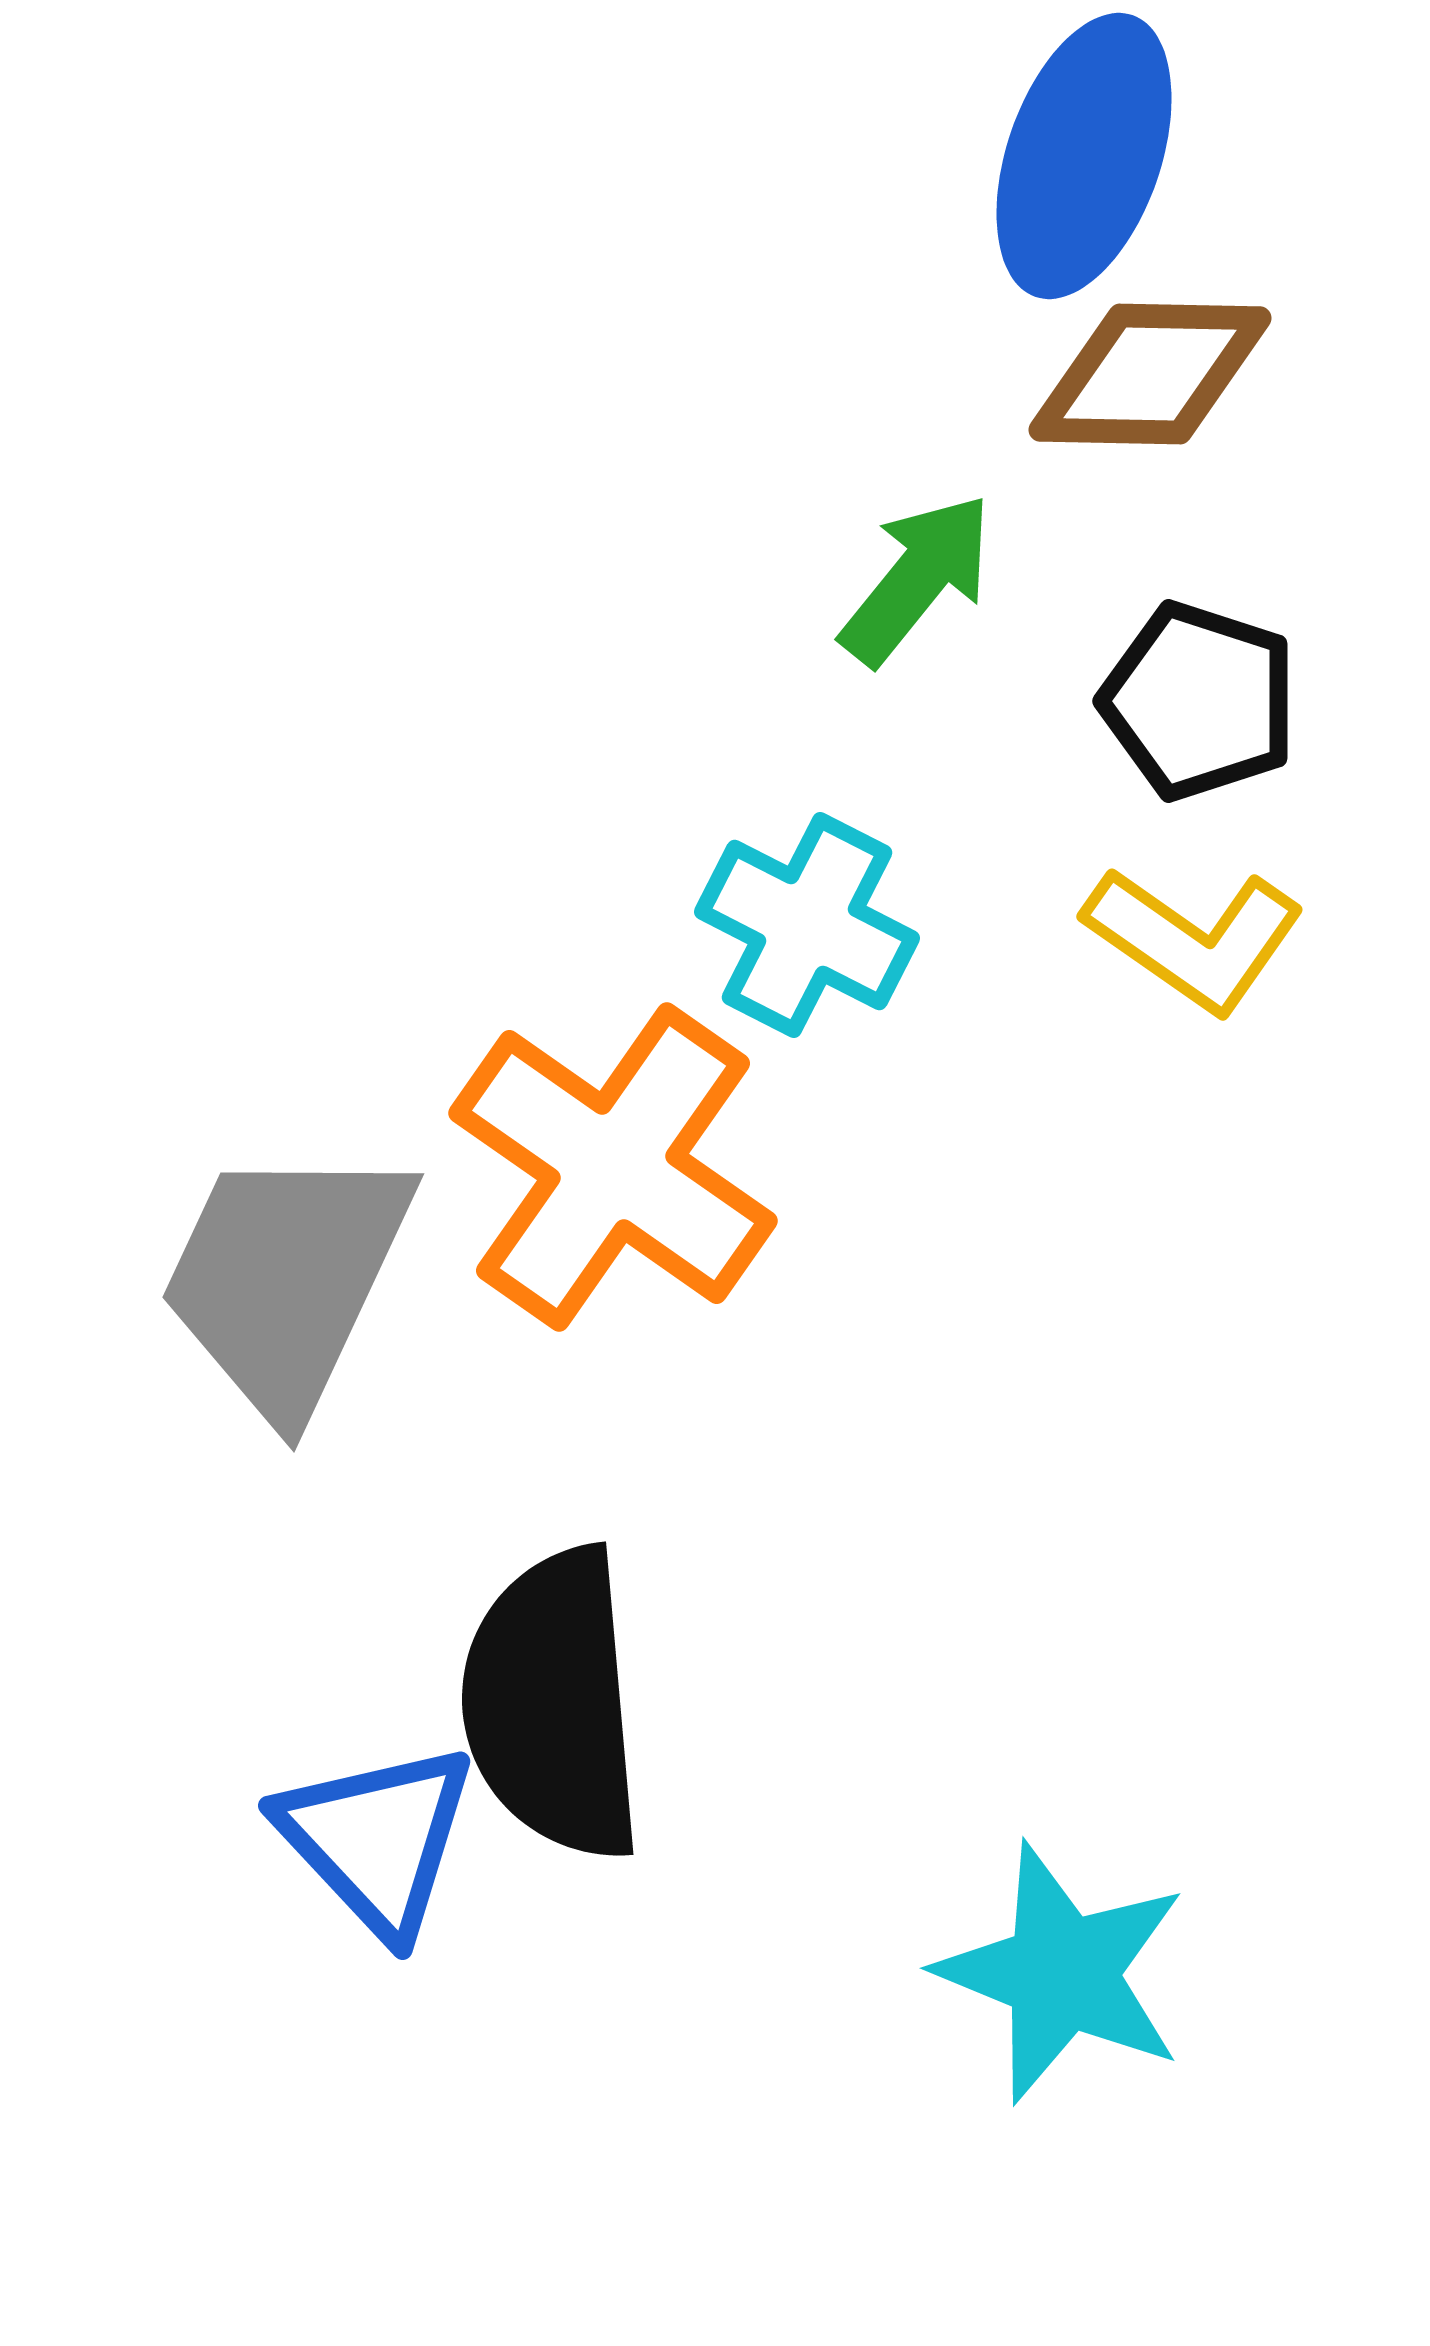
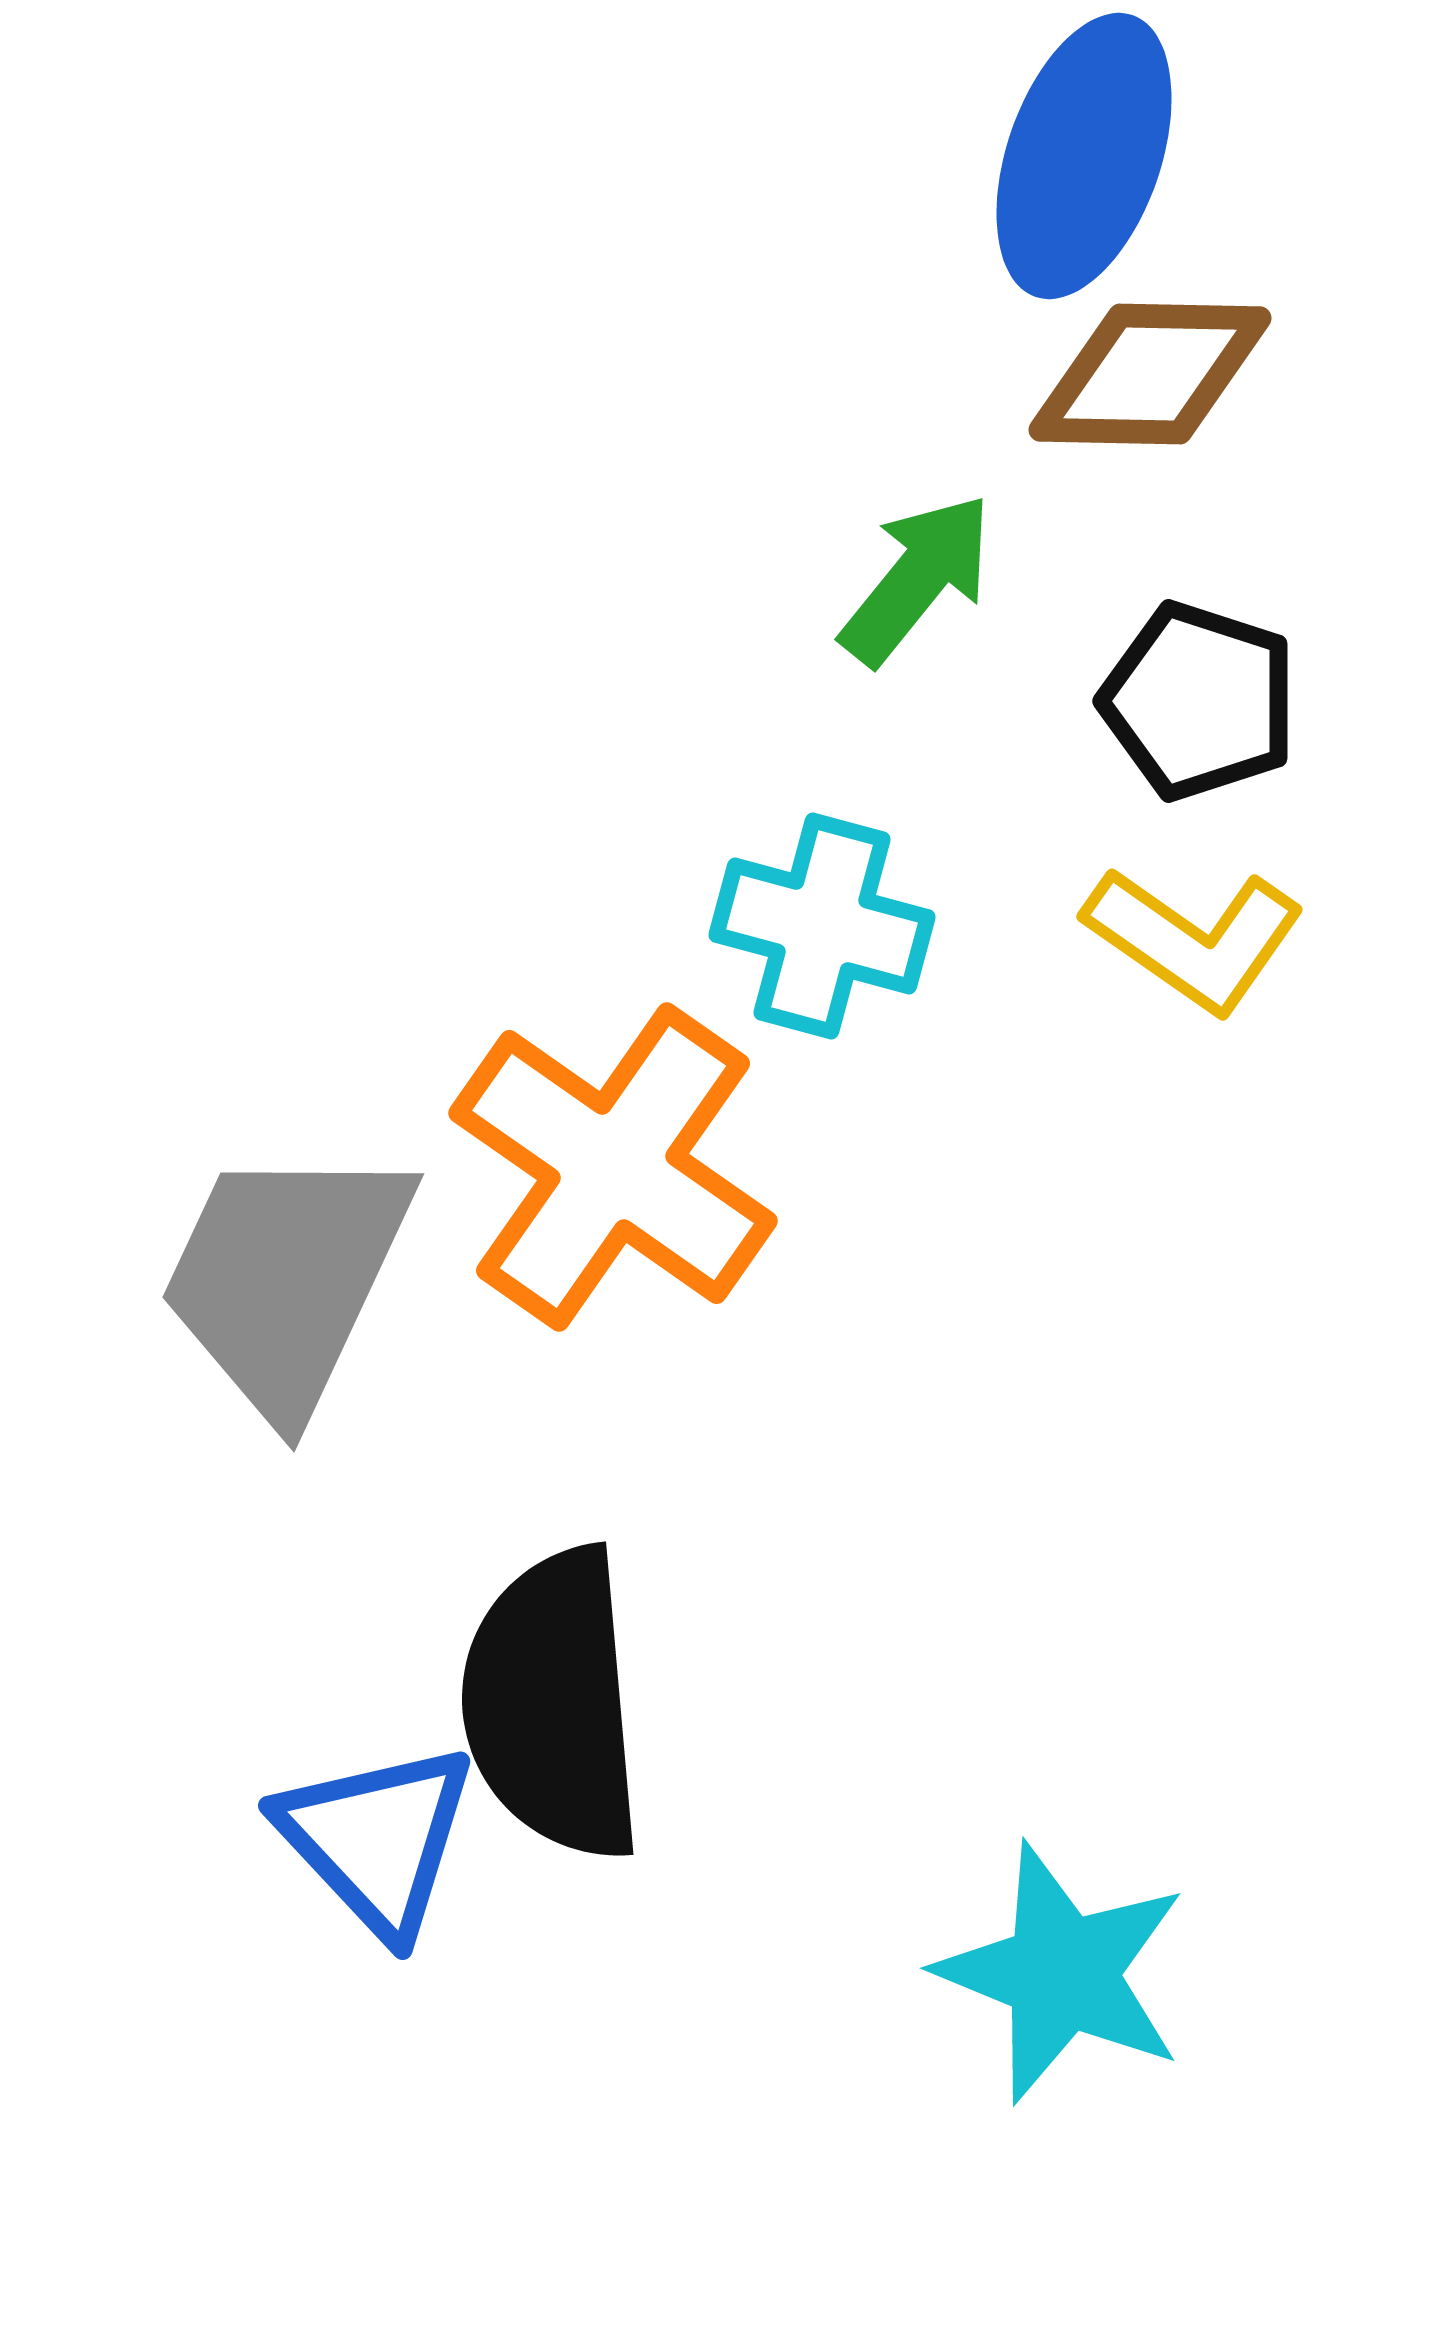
cyan cross: moved 15 px right, 1 px down; rotated 12 degrees counterclockwise
